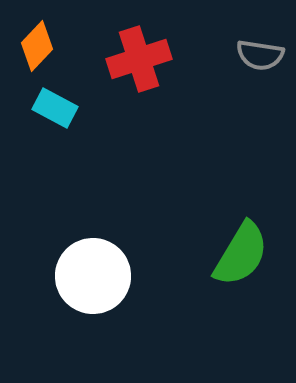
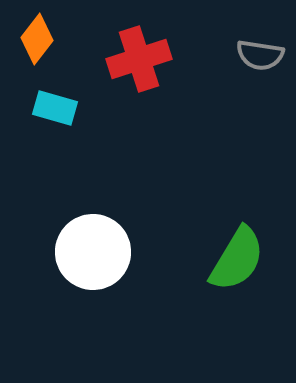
orange diamond: moved 7 px up; rotated 6 degrees counterclockwise
cyan rectangle: rotated 12 degrees counterclockwise
green semicircle: moved 4 px left, 5 px down
white circle: moved 24 px up
